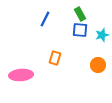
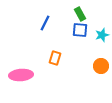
blue line: moved 4 px down
orange circle: moved 3 px right, 1 px down
